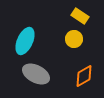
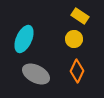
cyan ellipse: moved 1 px left, 2 px up
orange diamond: moved 7 px left, 5 px up; rotated 35 degrees counterclockwise
